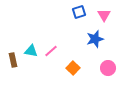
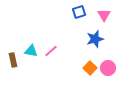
orange square: moved 17 px right
